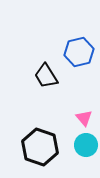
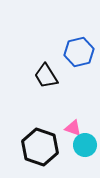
pink triangle: moved 11 px left, 10 px down; rotated 30 degrees counterclockwise
cyan circle: moved 1 px left
